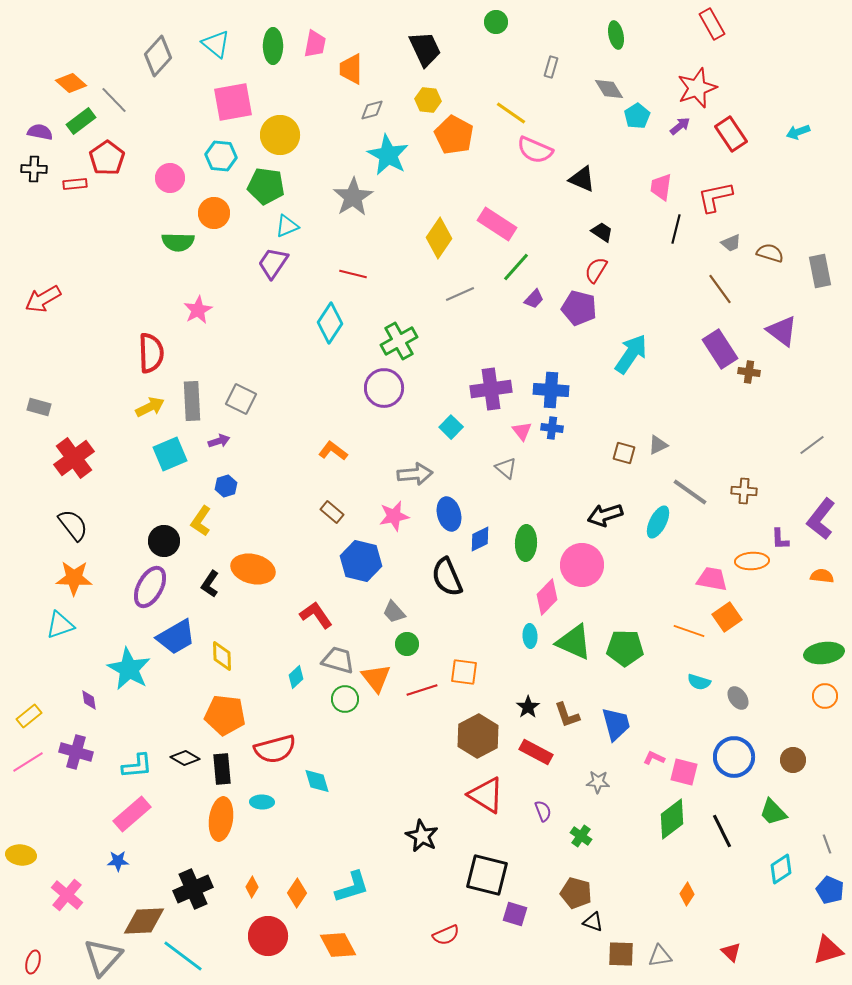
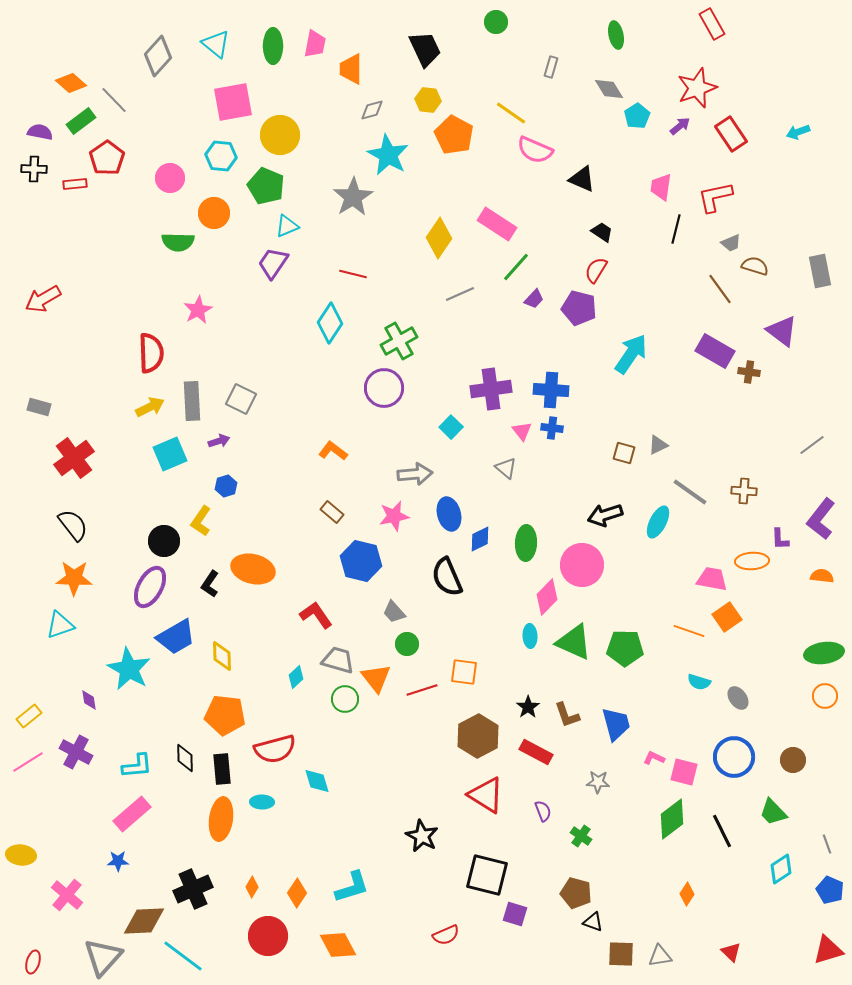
green pentagon at (266, 186): rotated 15 degrees clockwise
brown semicircle at (770, 253): moved 15 px left, 13 px down
purple rectangle at (720, 349): moved 5 px left, 2 px down; rotated 27 degrees counterclockwise
purple cross at (76, 752): rotated 12 degrees clockwise
black diamond at (185, 758): rotated 60 degrees clockwise
